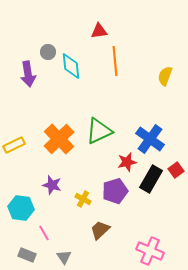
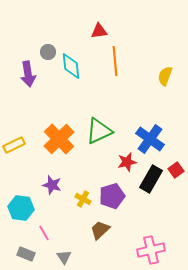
purple pentagon: moved 3 px left, 5 px down
pink cross: moved 1 px right, 1 px up; rotated 36 degrees counterclockwise
gray rectangle: moved 1 px left, 1 px up
